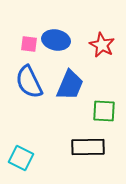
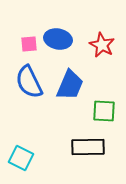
blue ellipse: moved 2 px right, 1 px up
pink square: rotated 12 degrees counterclockwise
